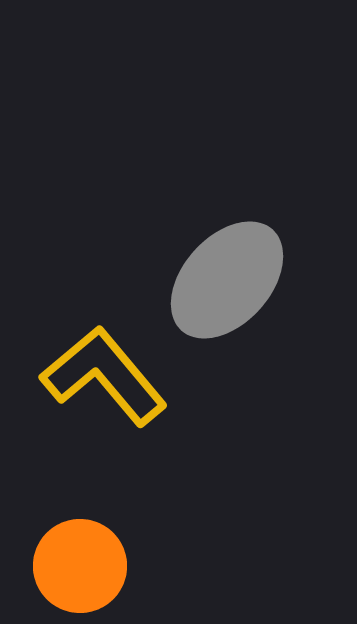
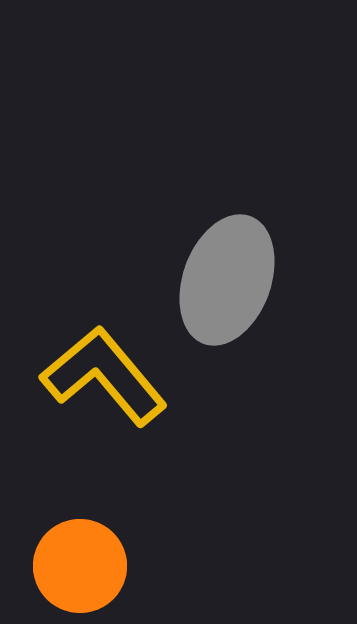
gray ellipse: rotated 22 degrees counterclockwise
